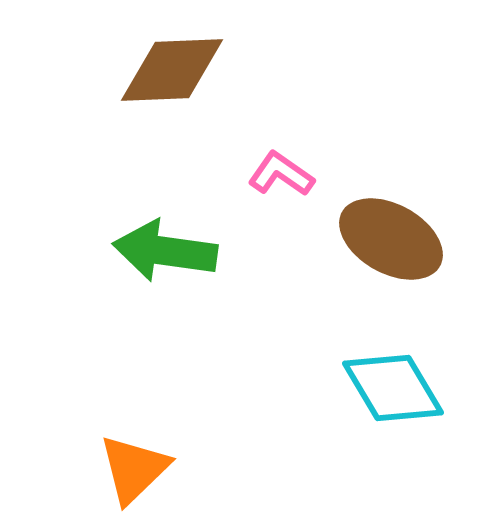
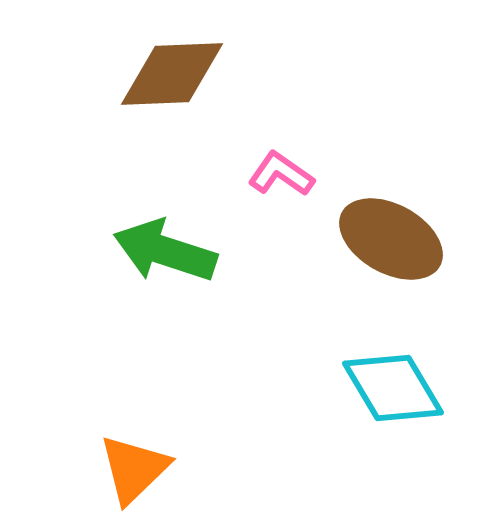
brown diamond: moved 4 px down
green arrow: rotated 10 degrees clockwise
